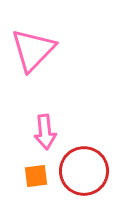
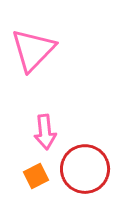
red circle: moved 1 px right, 2 px up
orange square: rotated 20 degrees counterclockwise
